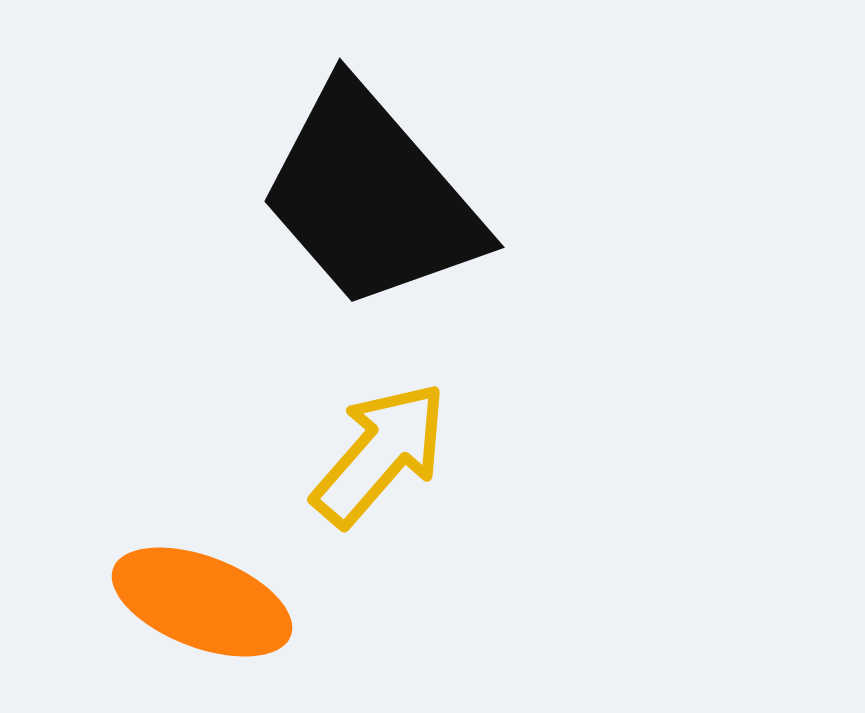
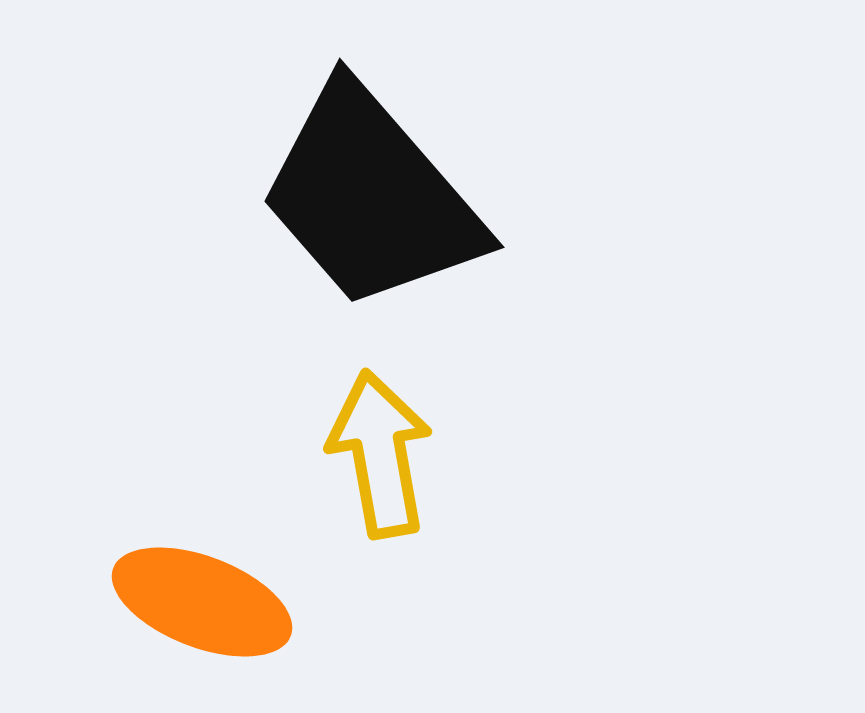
yellow arrow: rotated 51 degrees counterclockwise
